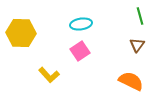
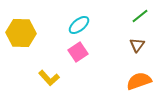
green line: rotated 66 degrees clockwise
cyan ellipse: moved 2 px left, 1 px down; rotated 30 degrees counterclockwise
pink square: moved 2 px left, 1 px down
yellow L-shape: moved 3 px down
orange semicircle: moved 8 px right; rotated 45 degrees counterclockwise
